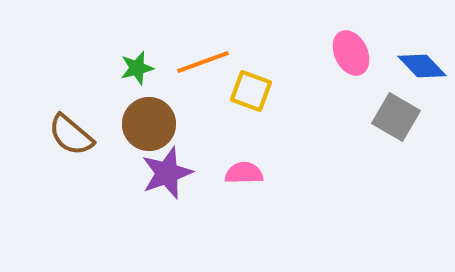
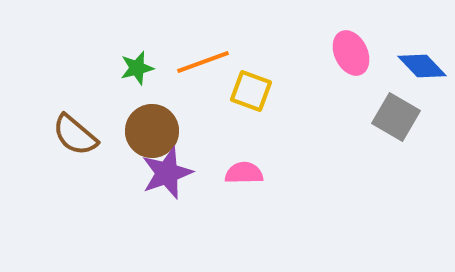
brown circle: moved 3 px right, 7 px down
brown semicircle: moved 4 px right
